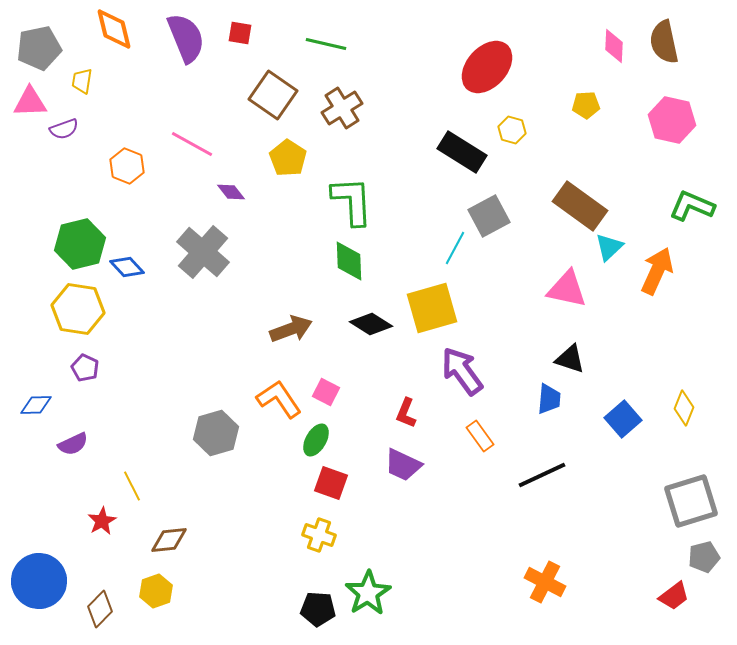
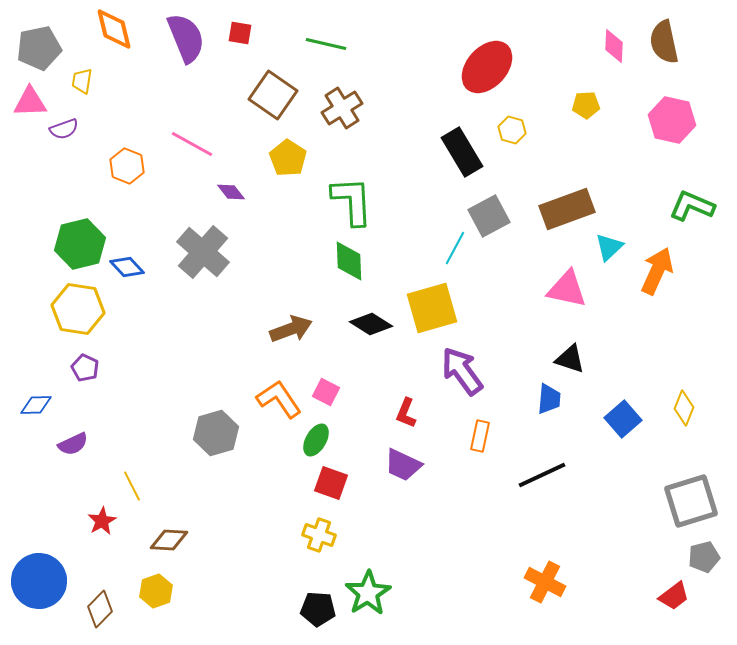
black rectangle at (462, 152): rotated 27 degrees clockwise
brown rectangle at (580, 206): moved 13 px left, 3 px down; rotated 56 degrees counterclockwise
orange rectangle at (480, 436): rotated 48 degrees clockwise
brown diamond at (169, 540): rotated 9 degrees clockwise
